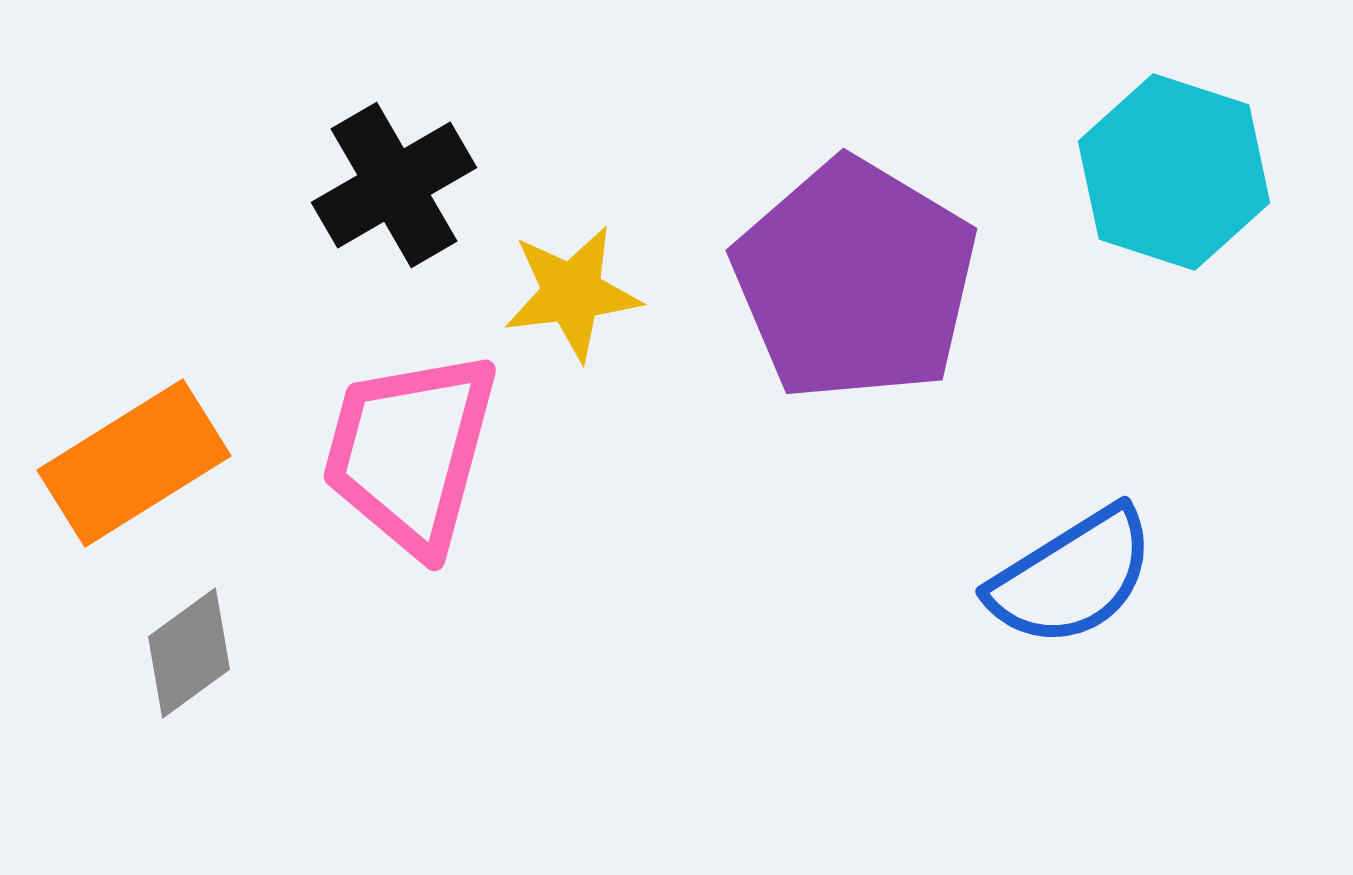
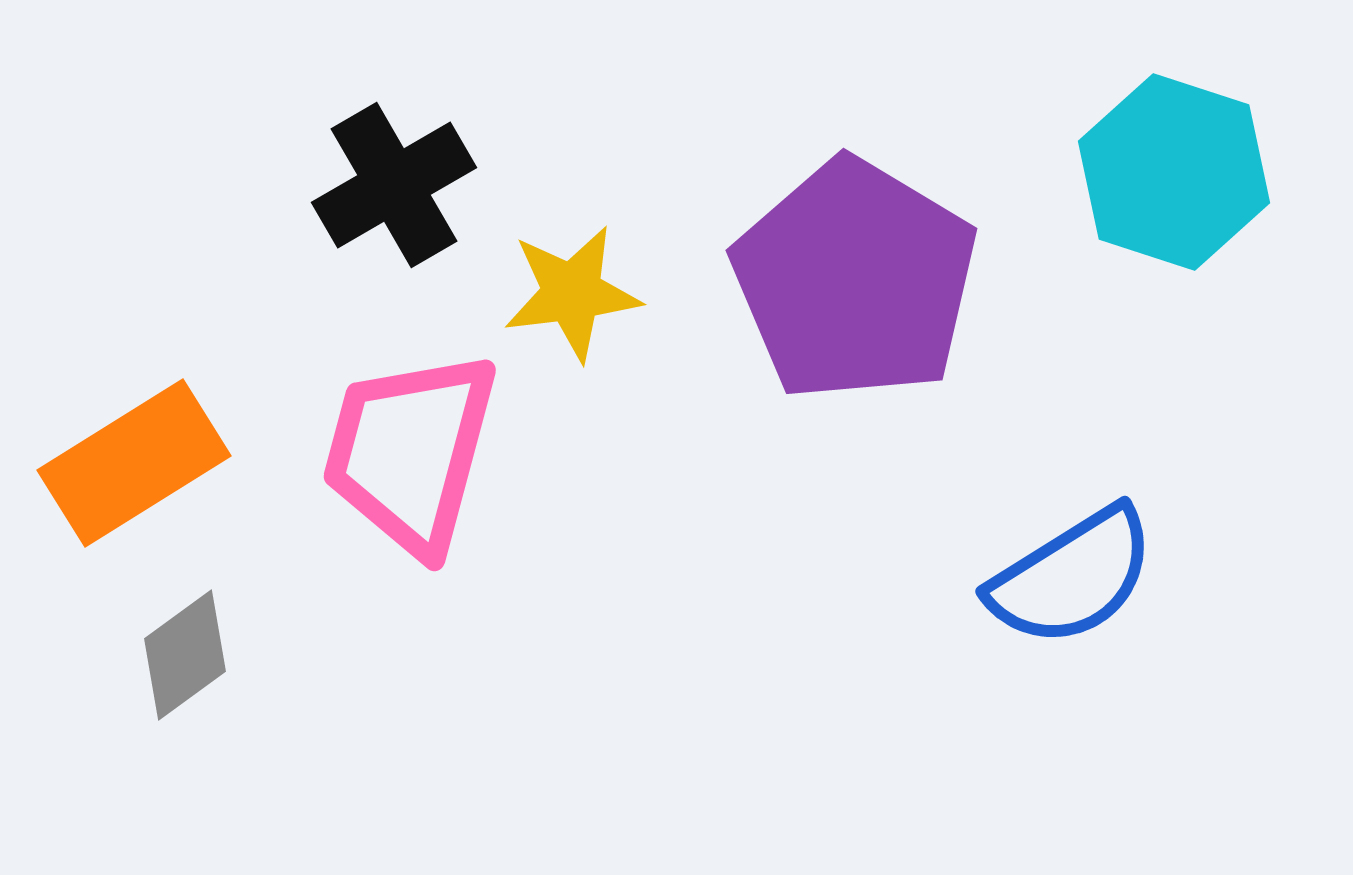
gray diamond: moved 4 px left, 2 px down
